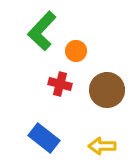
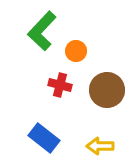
red cross: moved 1 px down
yellow arrow: moved 2 px left
